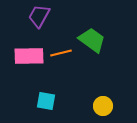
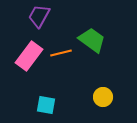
pink rectangle: rotated 52 degrees counterclockwise
cyan square: moved 4 px down
yellow circle: moved 9 px up
